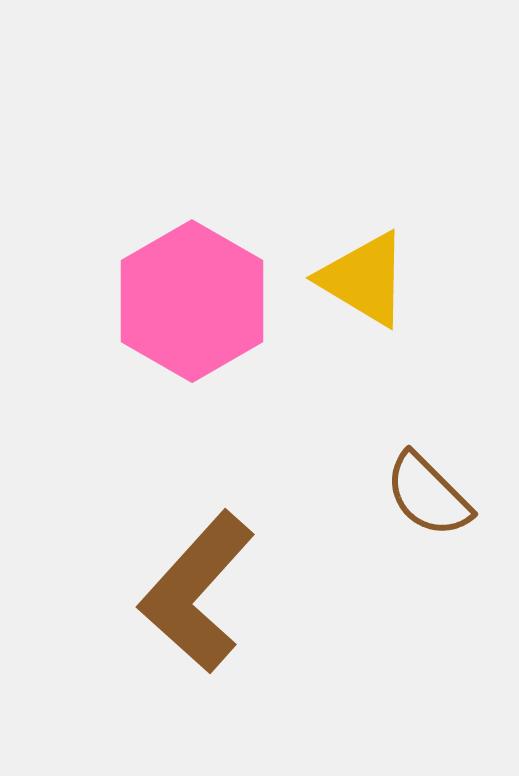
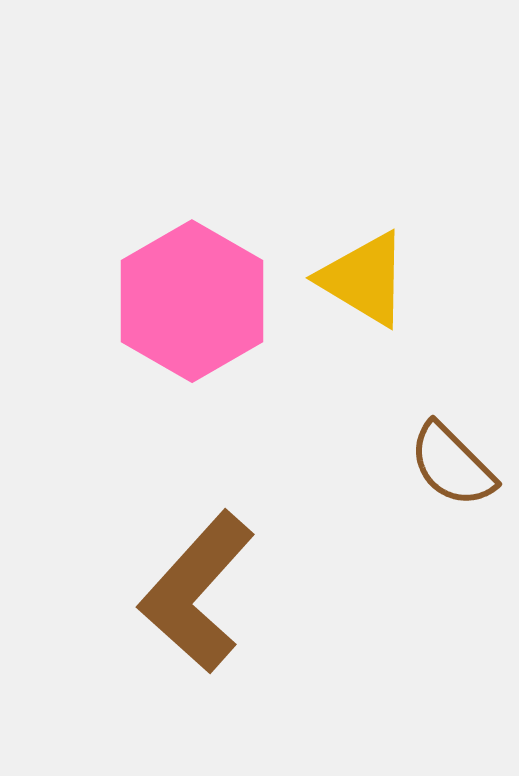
brown semicircle: moved 24 px right, 30 px up
